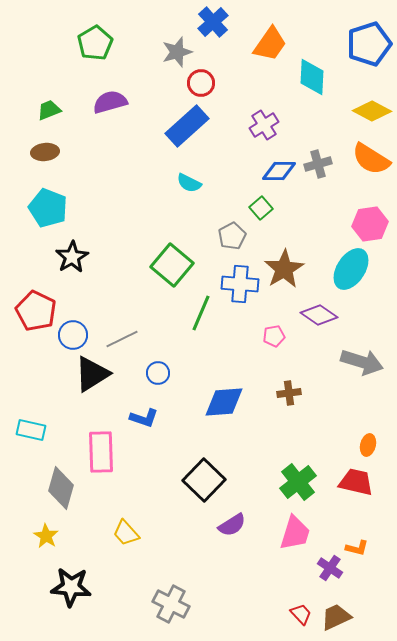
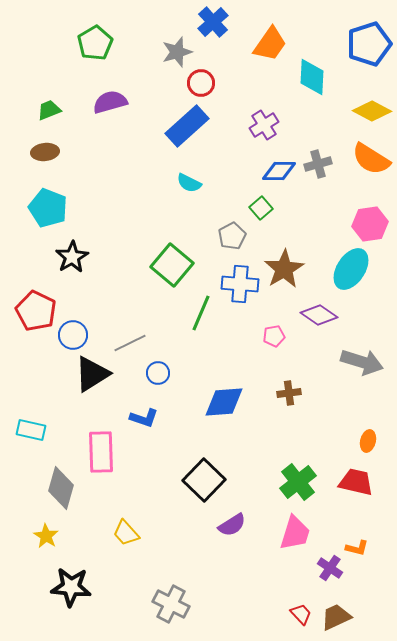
gray line at (122, 339): moved 8 px right, 4 px down
orange ellipse at (368, 445): moved 4 px up
